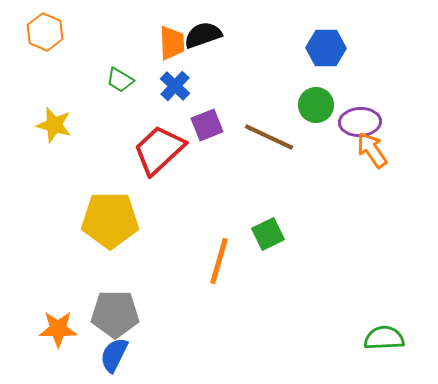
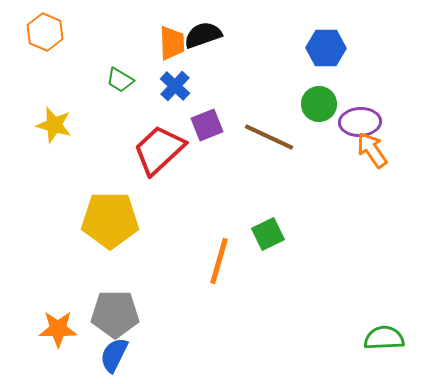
green circle: moved 3 px right, 1 px up
